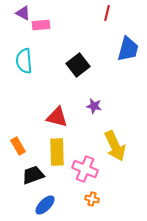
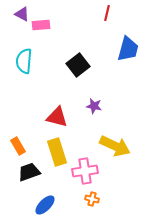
purple triangle: moved 1 px left, 1 px down
cyan semicircle: rotated 10 degrees clockwise
yellow arrow: rotated 40 degrees counterclockwise
yellow rectangle: rotated 16 degrees counterclockwise
pink cross: moved 2 px down; rotated 30 degrees counterclockwise
black trapezoid: moved 4 px left, 3 px up
